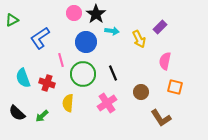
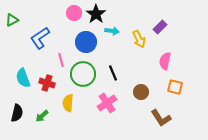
black semicircle: rotated 120 degrees counterclockwise
